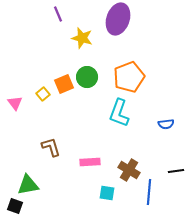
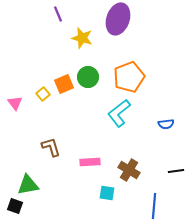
green circle: moved 1 px right
cyan L-shape: rotated 32 degrees clockwise
blue line: moved 5 px right, 14 px down
